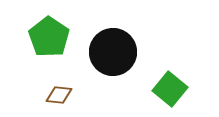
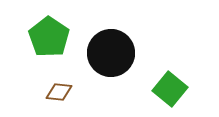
black circle: moved 2 px left, 1 px down
brown diamond: moved 3 px up
